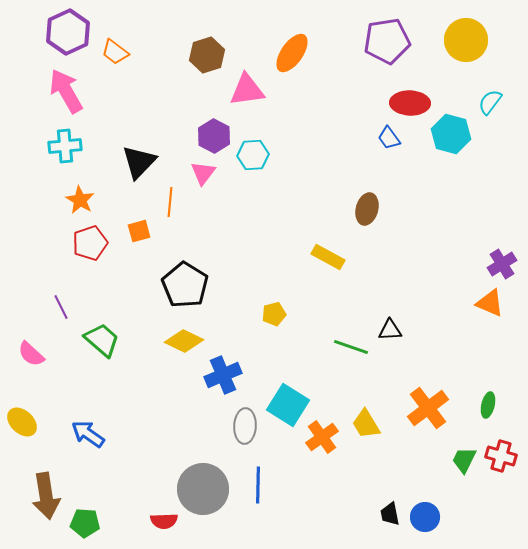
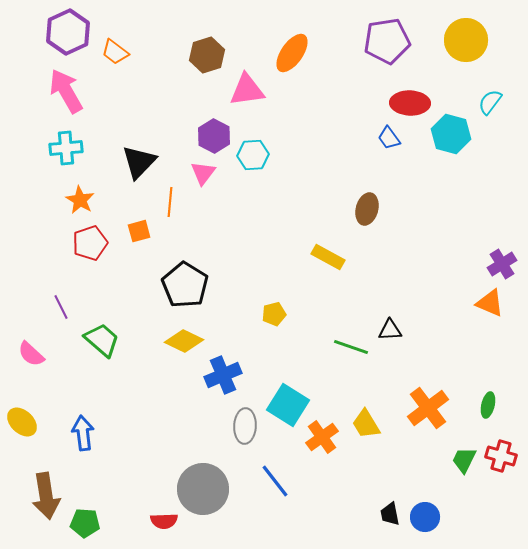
cyan cross at (65, 146): moved 1 px right, 2 px down
blue arrow at (88, 434): moved 5 px left, 1 px up; rotated 48 degrees clockwise
blue line at (258, 485): moved 17 px right, 4 px up; rotated 39 degrees counterclockwise
